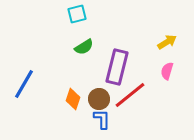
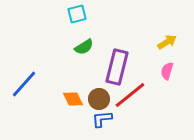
blue line: rotated 12 degrees clockwise
orange diamond: rotated 45 degrees counterclockwise
blue L-shape: rotated 95 degrees counterclockwise
